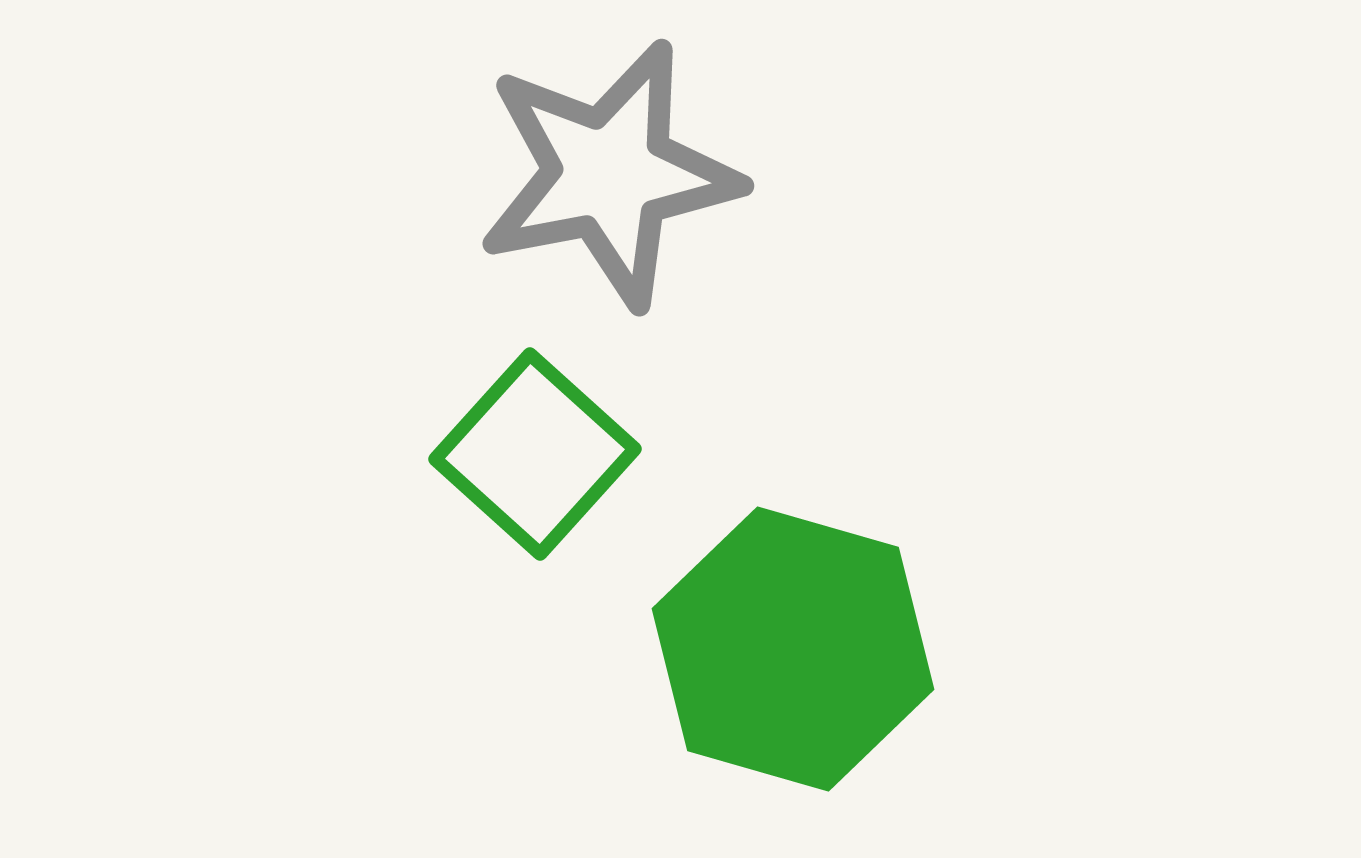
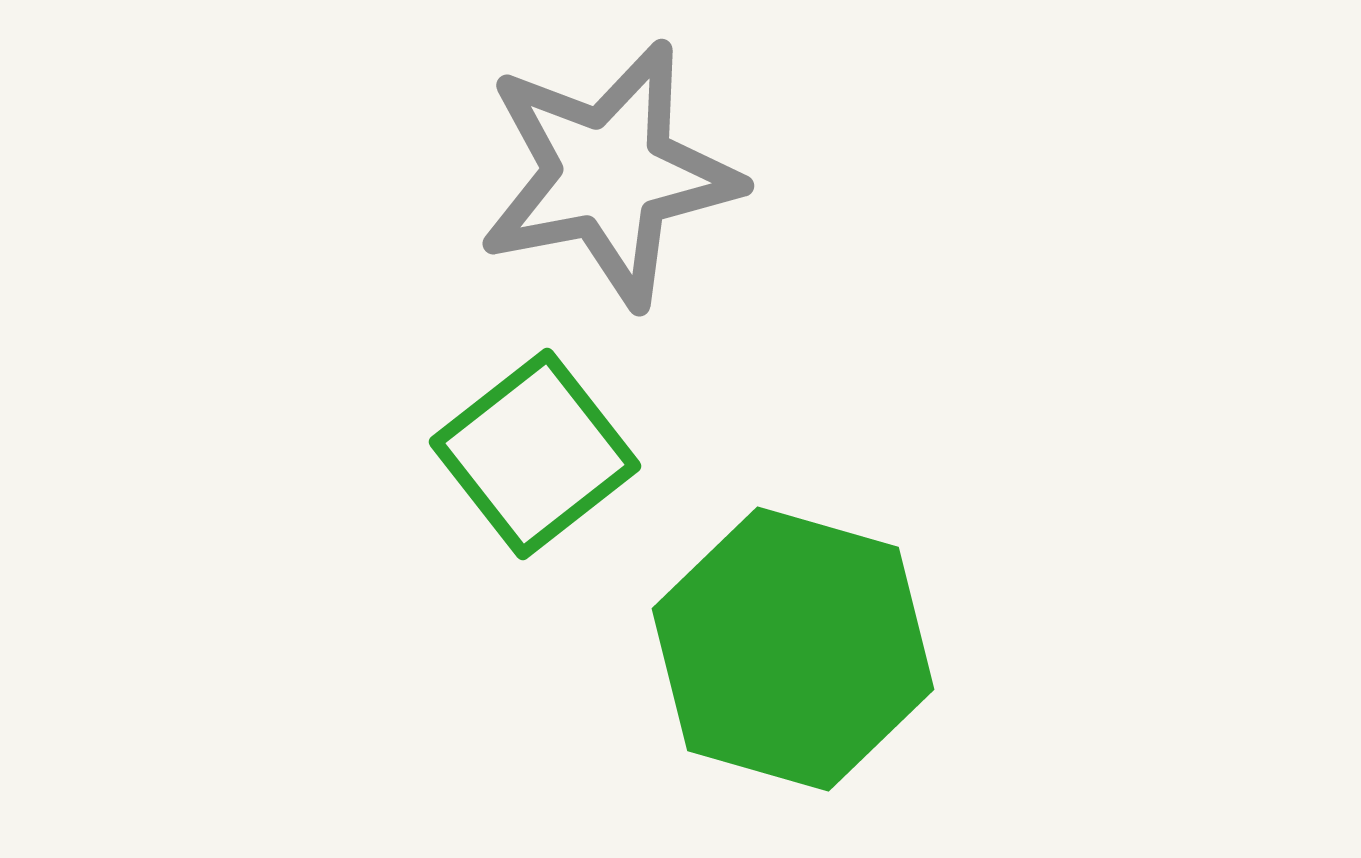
green square: rotated 10 degrees clockwise
